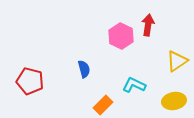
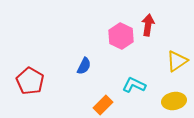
blue semicircle: moved 3 px up; rotated 42 degrees clockwise
red pentagon: rotated 16 degrees clockwise
